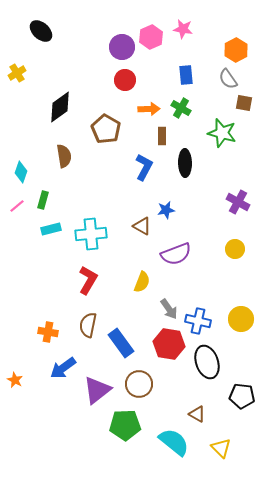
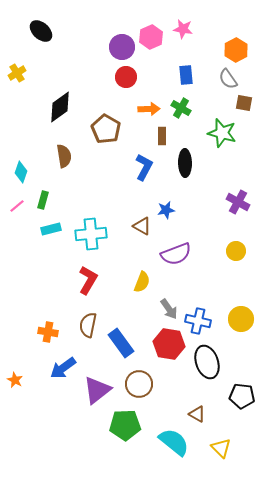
red circle at (125, 80): moved 1 px right, 3 px up
yellow circle at (235, 249): moved 1 px right, 2 px down
